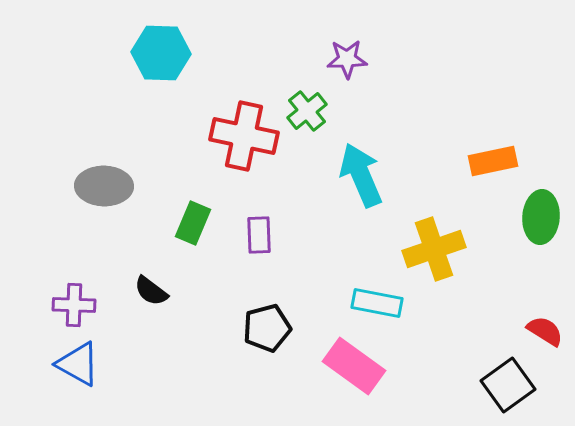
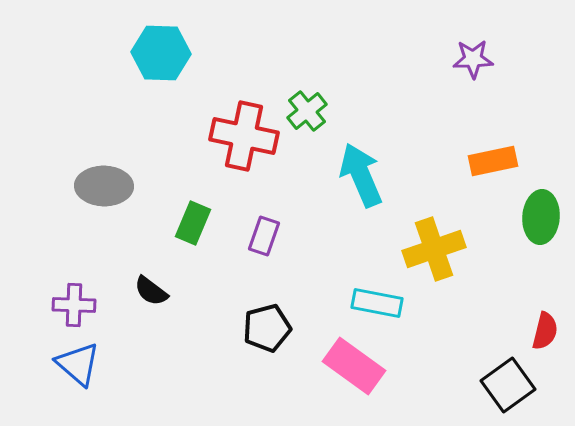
purple star: moved 126 px right
purple rectangle: moved 5 px right, 1 px down; rotated 21 degrees clockwise
red semicircle: rotated 72 degrees clockwise
blue triangle: rotated 12 degrees clockwise
